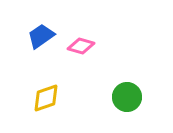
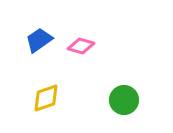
blue trapezoid: moved 2 px left, 4 px down
green circle: moved 3 px left, 3 px down
